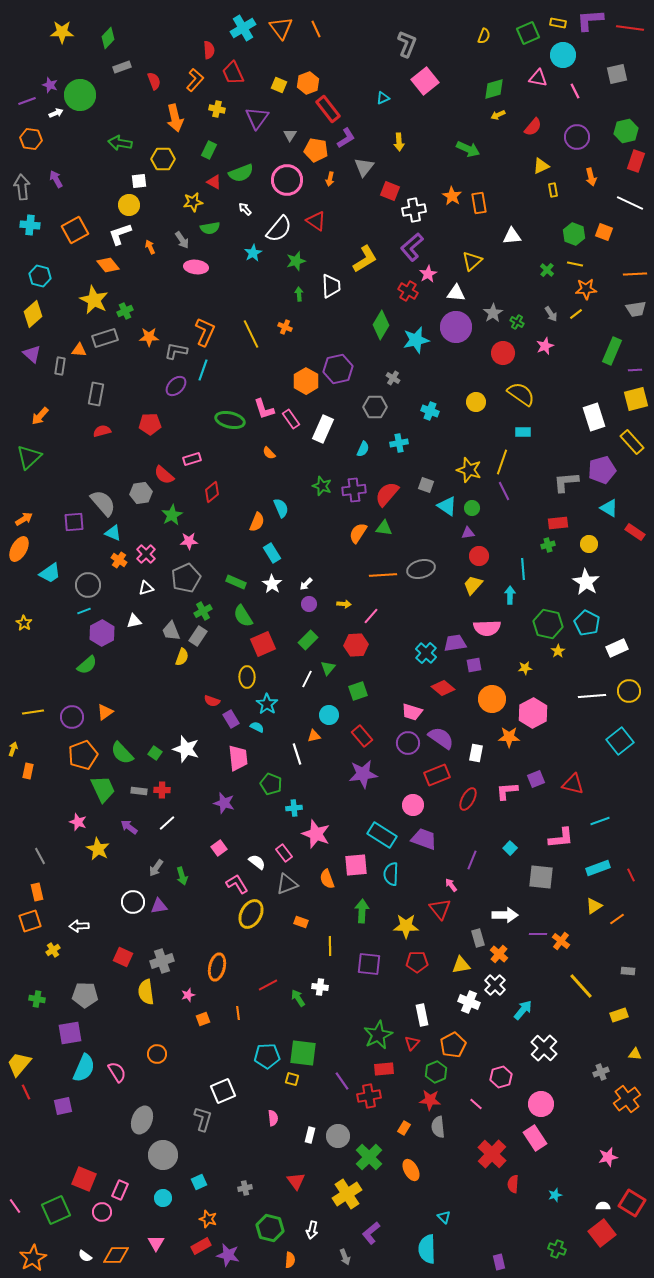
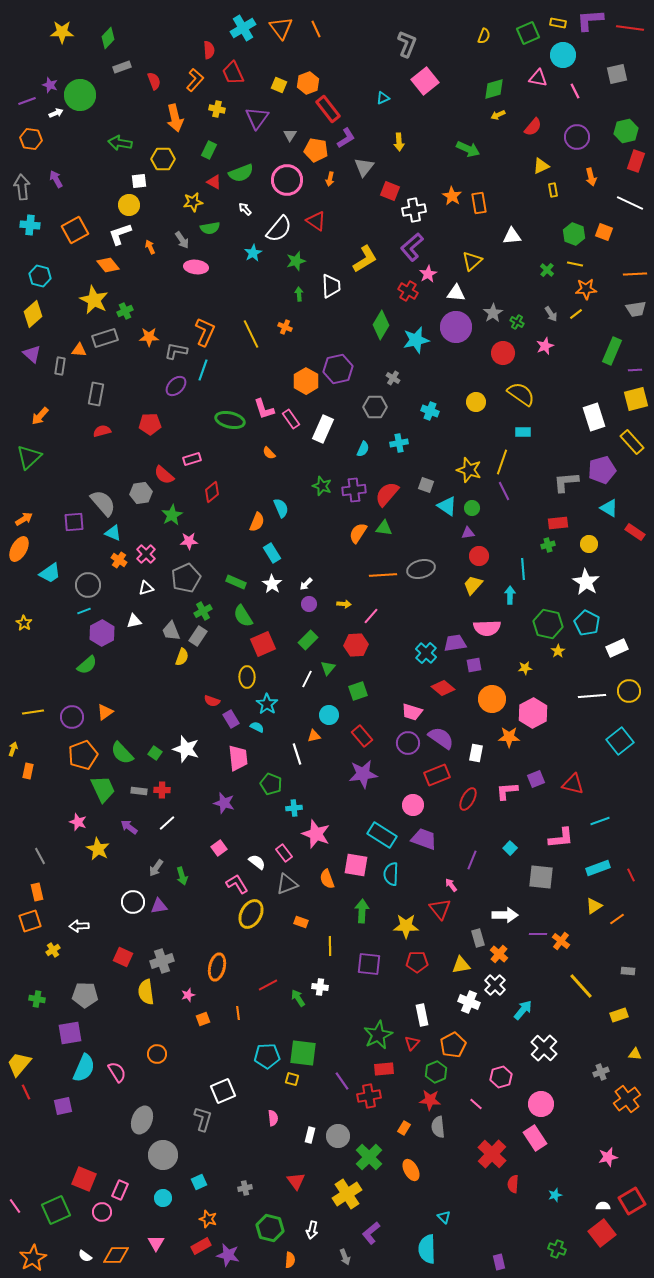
pink square at (356, 865): rotated 15 degrees clockwise
red square at (632, 1203): moved 2 px up; rotated 28 degrees clockwise
